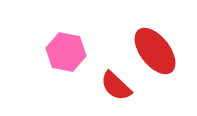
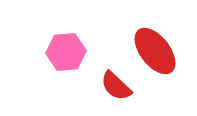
pink hexagon: rotated 15 degrees counterclockwise
